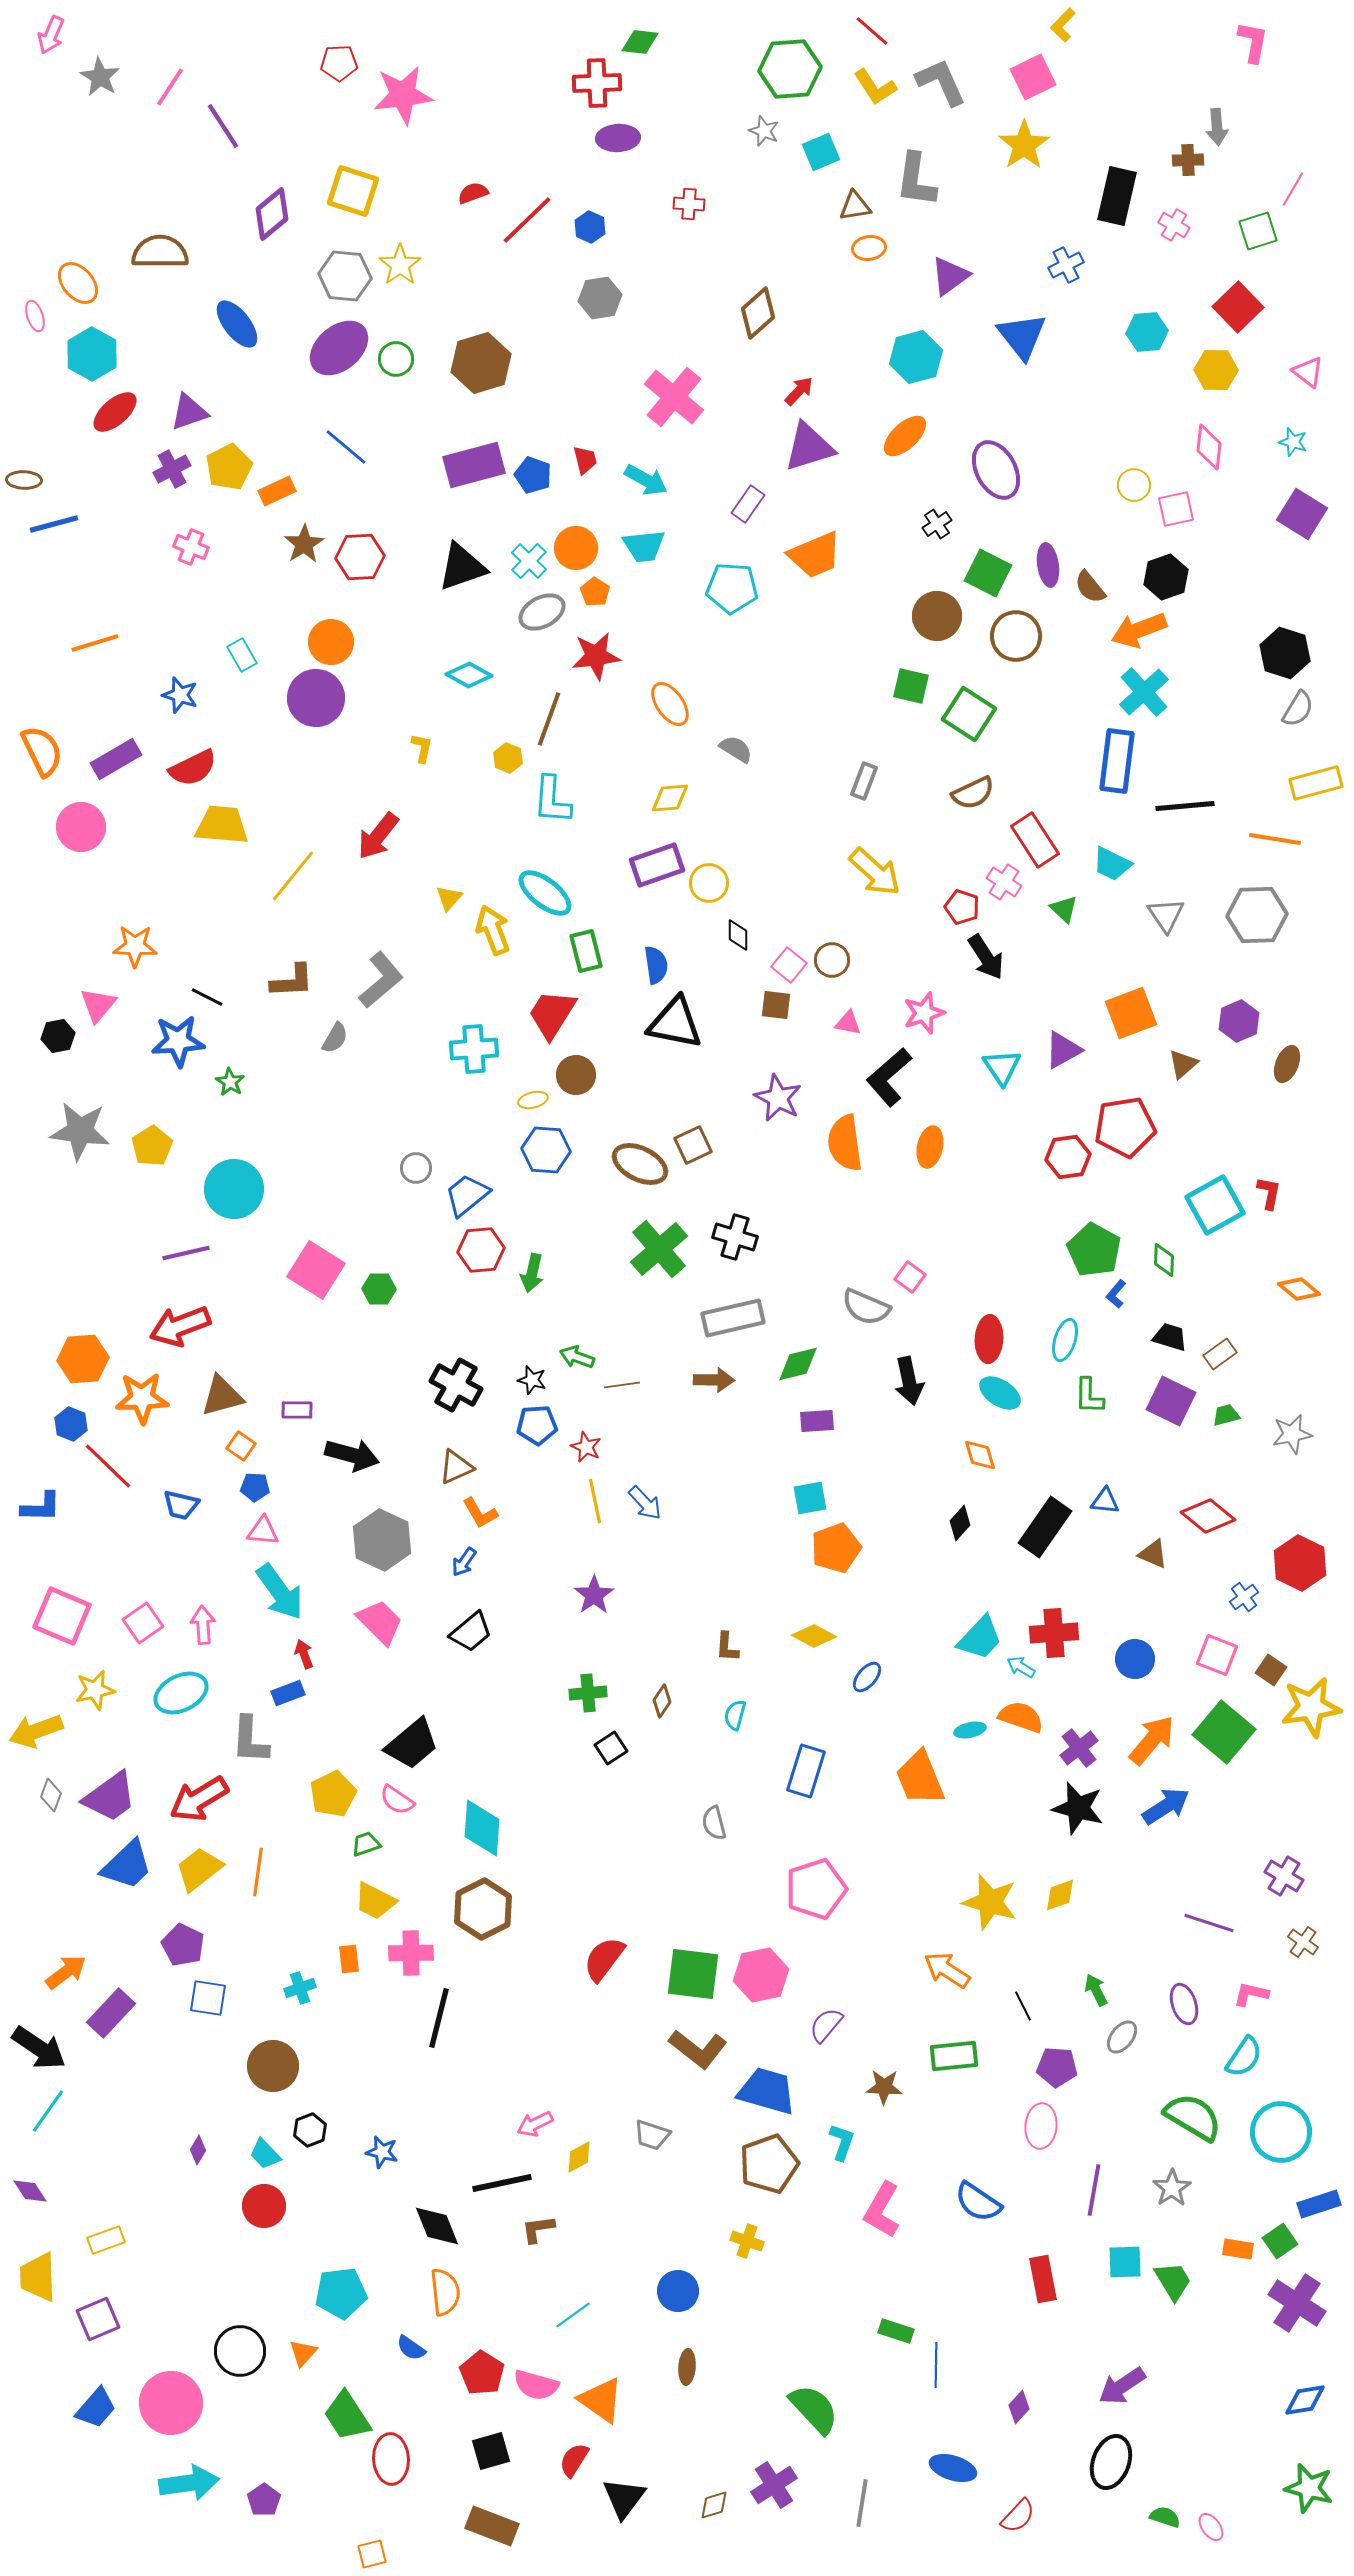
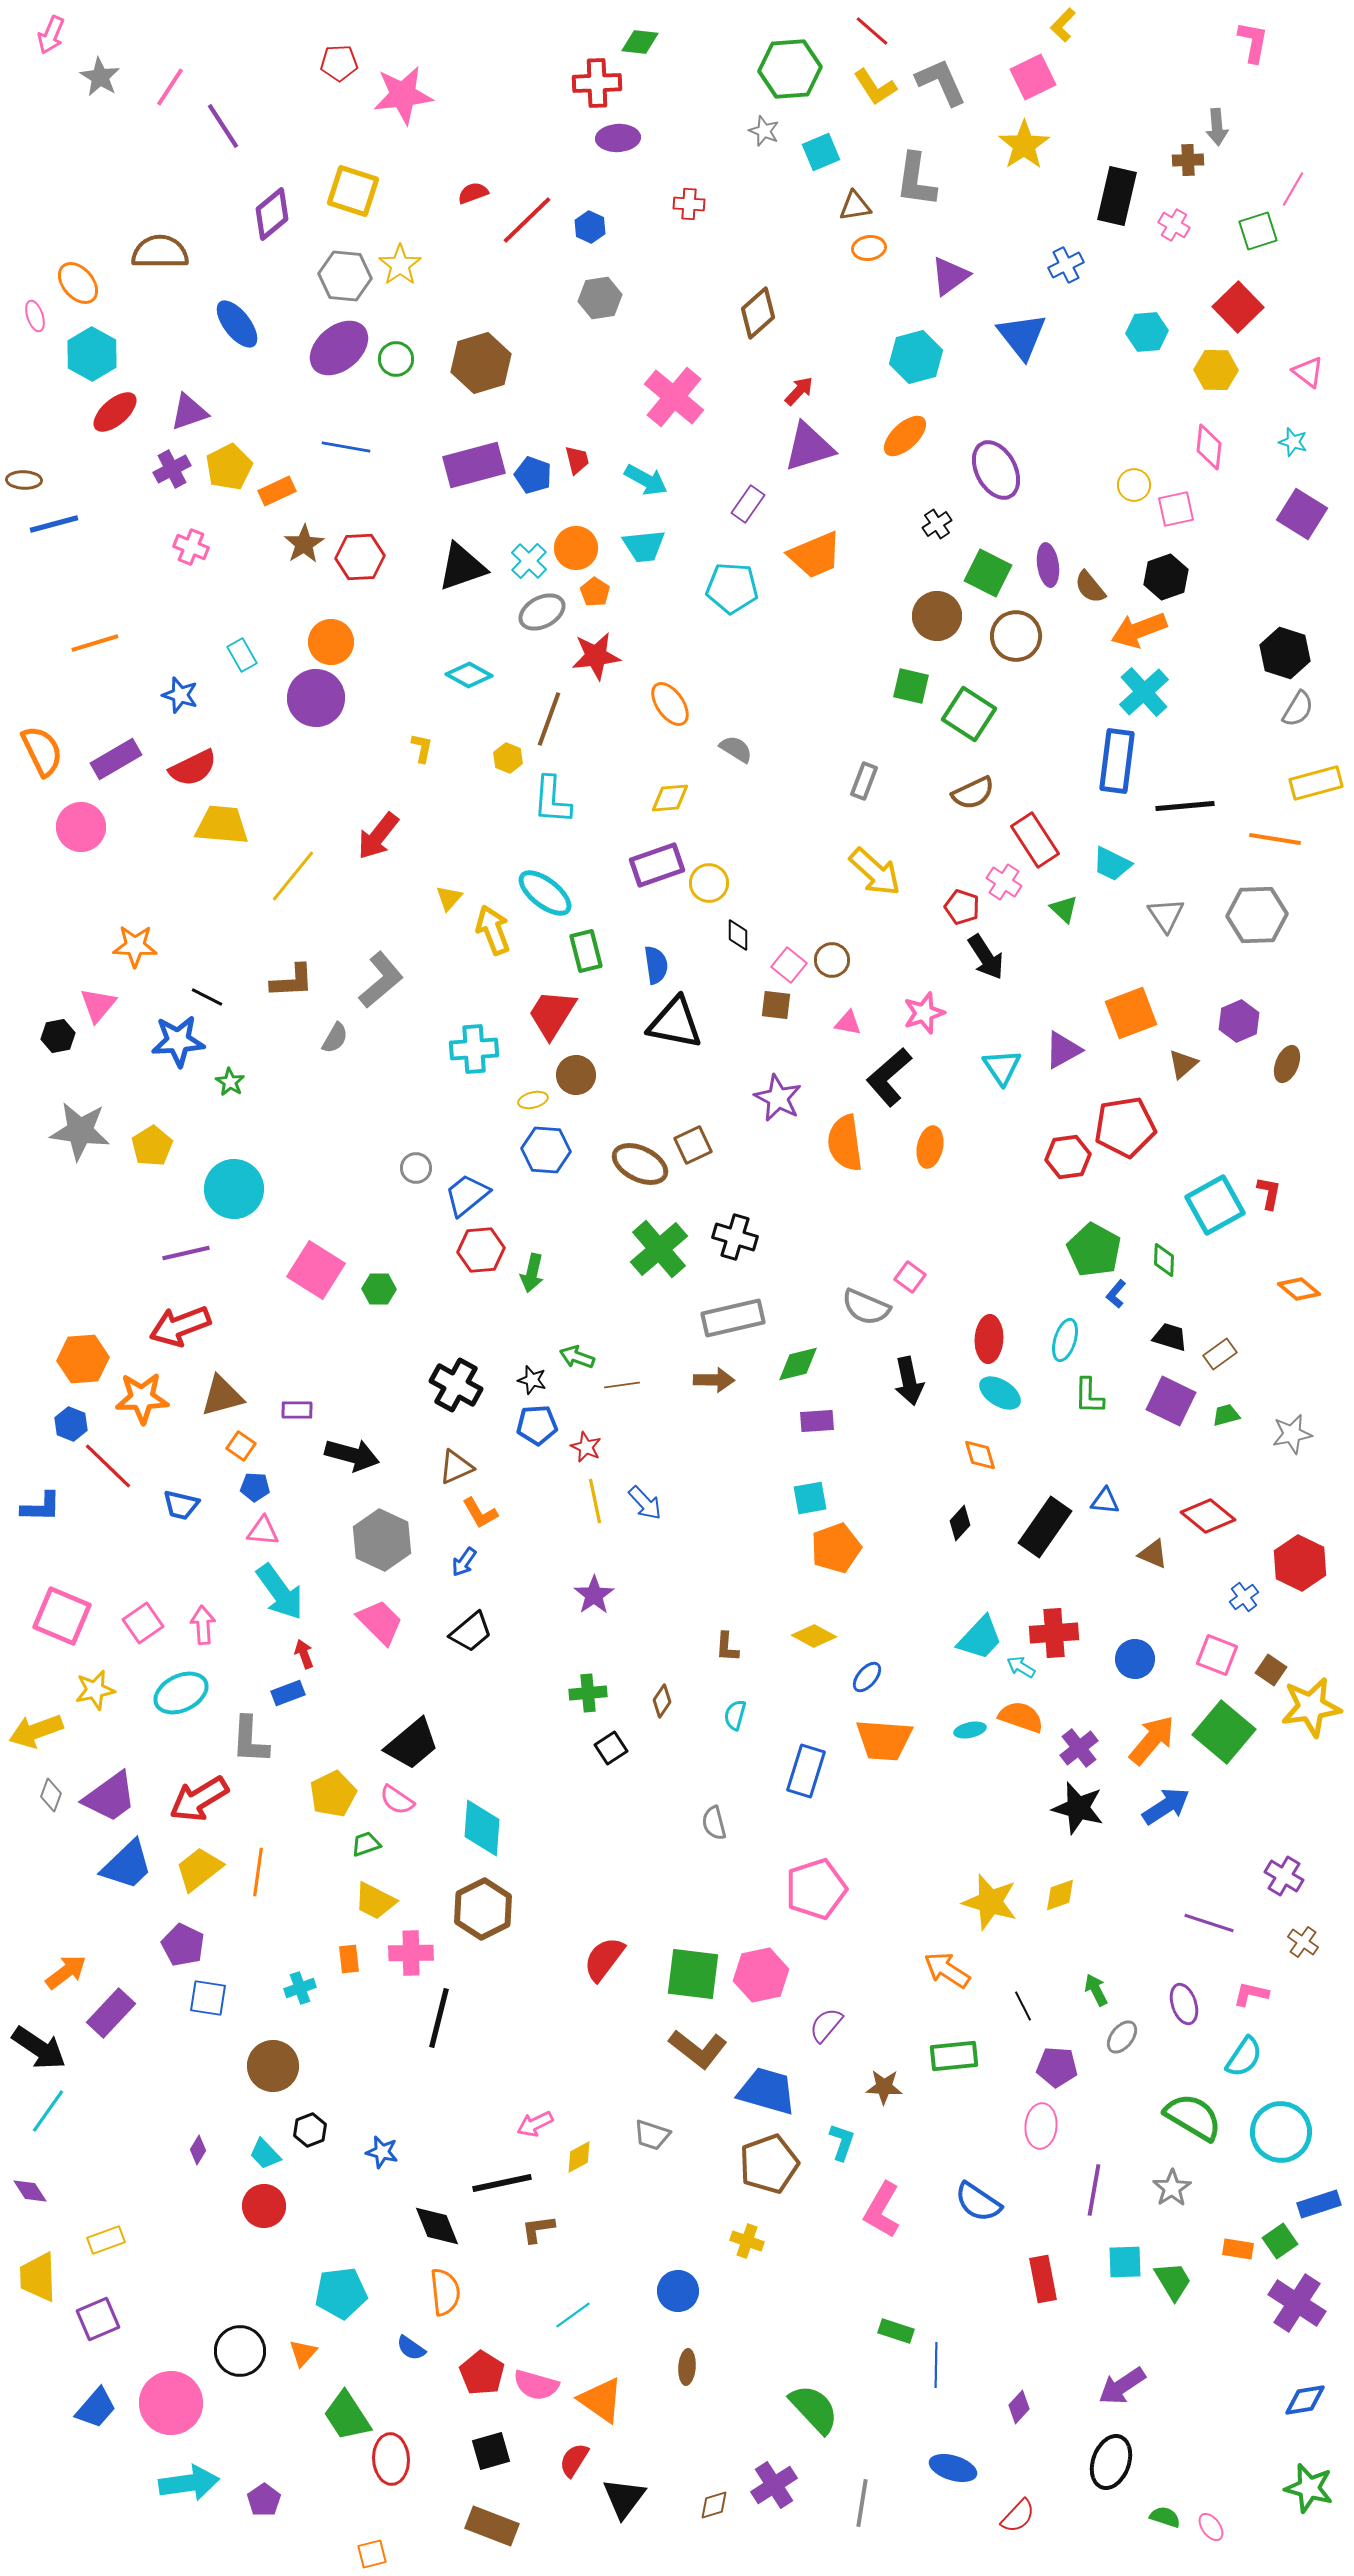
blue line at (346, 447): rotated 30 degrees counterclockwise
red trapezoid at (585, 460): moved 8 px left
orange trapezoid at (920, 1778): moved 36 px left, 38 px up; rotated 64 degrees counterclockwise
